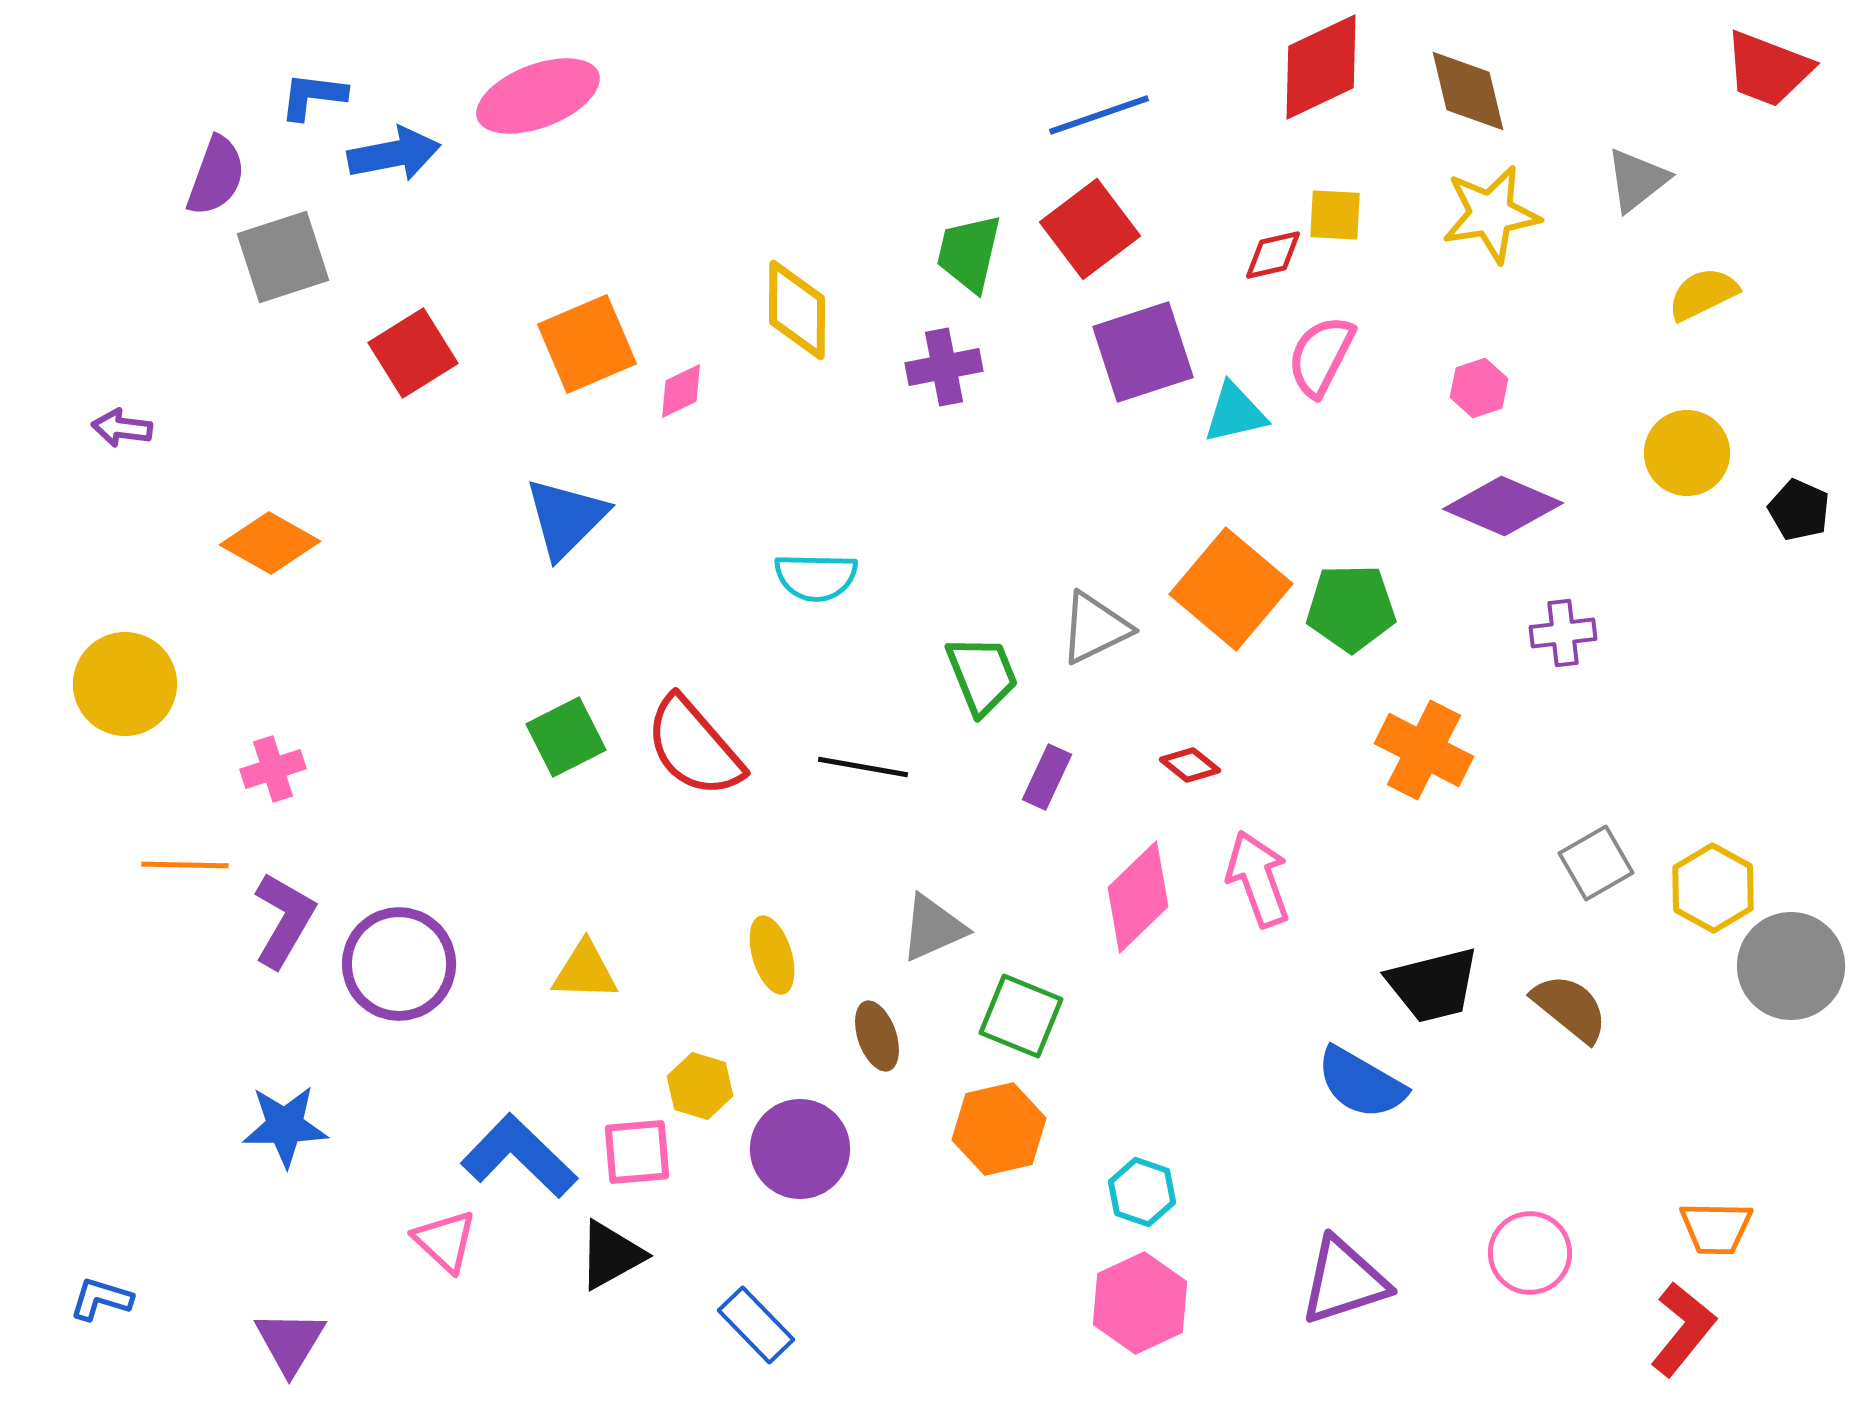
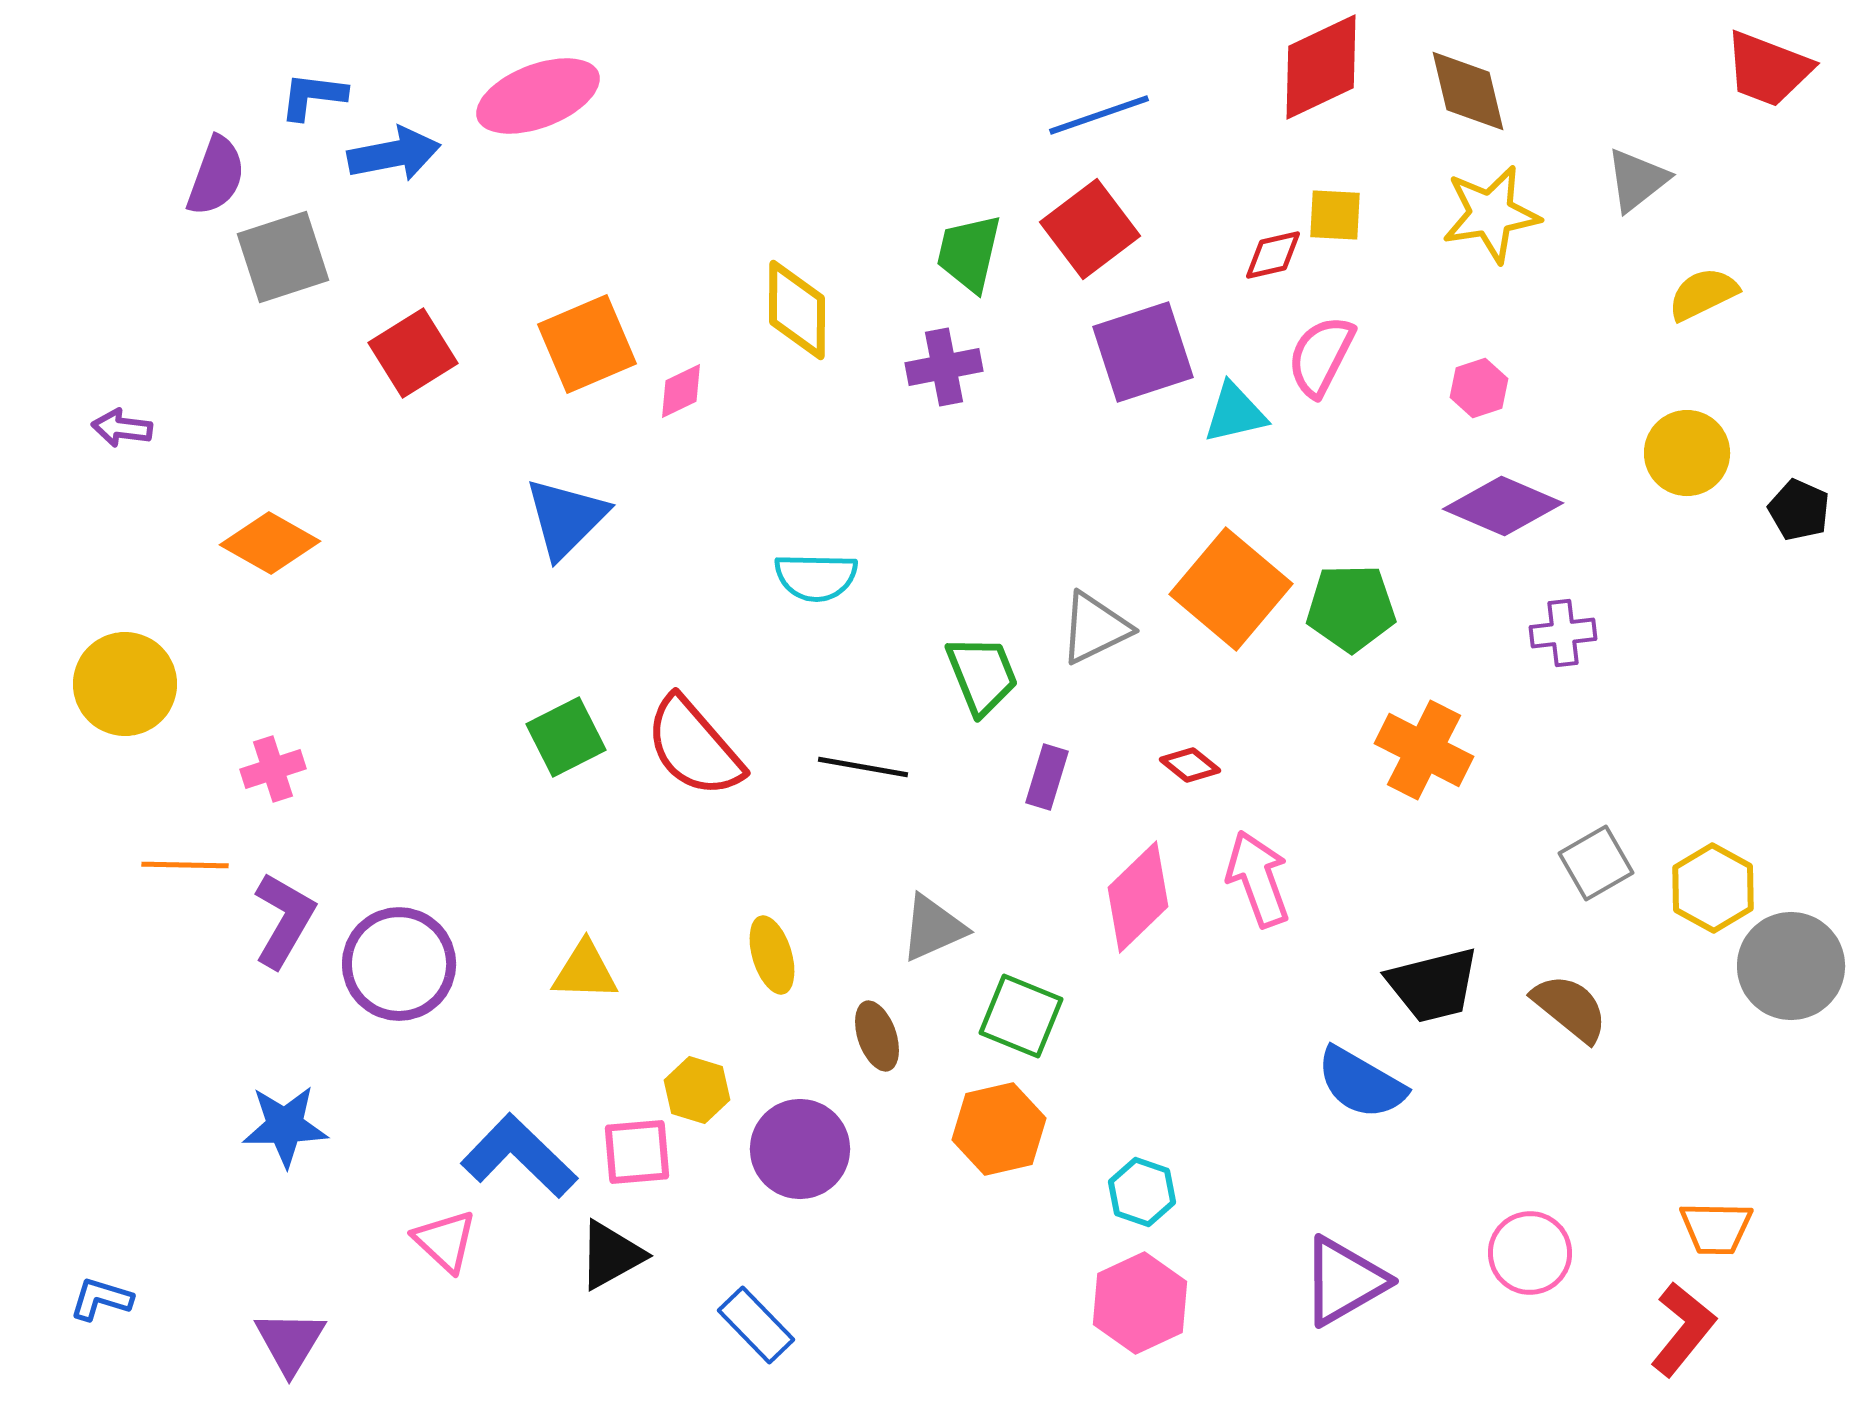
purple rectangle at (1047, 777): rotated 8 degrees counterclockwise
yellow hexagon at (700, 1086): moved 3 px left, 4 px down
purple triangle at (1344, 1281): rotated 12 degrees counterclockwise
